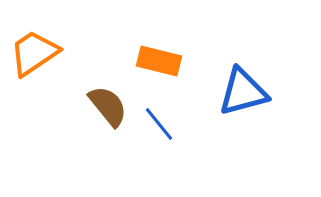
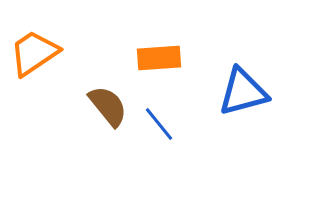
orange rectangle: moved 3 px up; rotated 18 degrees counterclockwise
